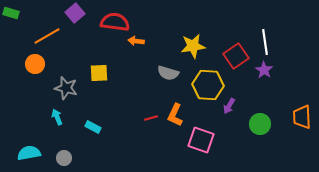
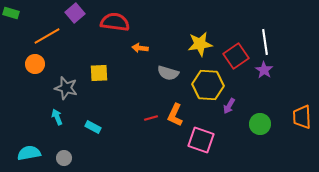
orange arrow: moved 4 px right, 7 px down
yellow star: moved 7 px right, 2 px up
